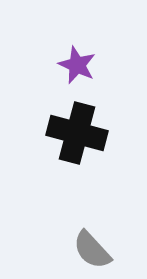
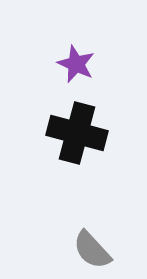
purple star: moved 1 px left, 1 px up
